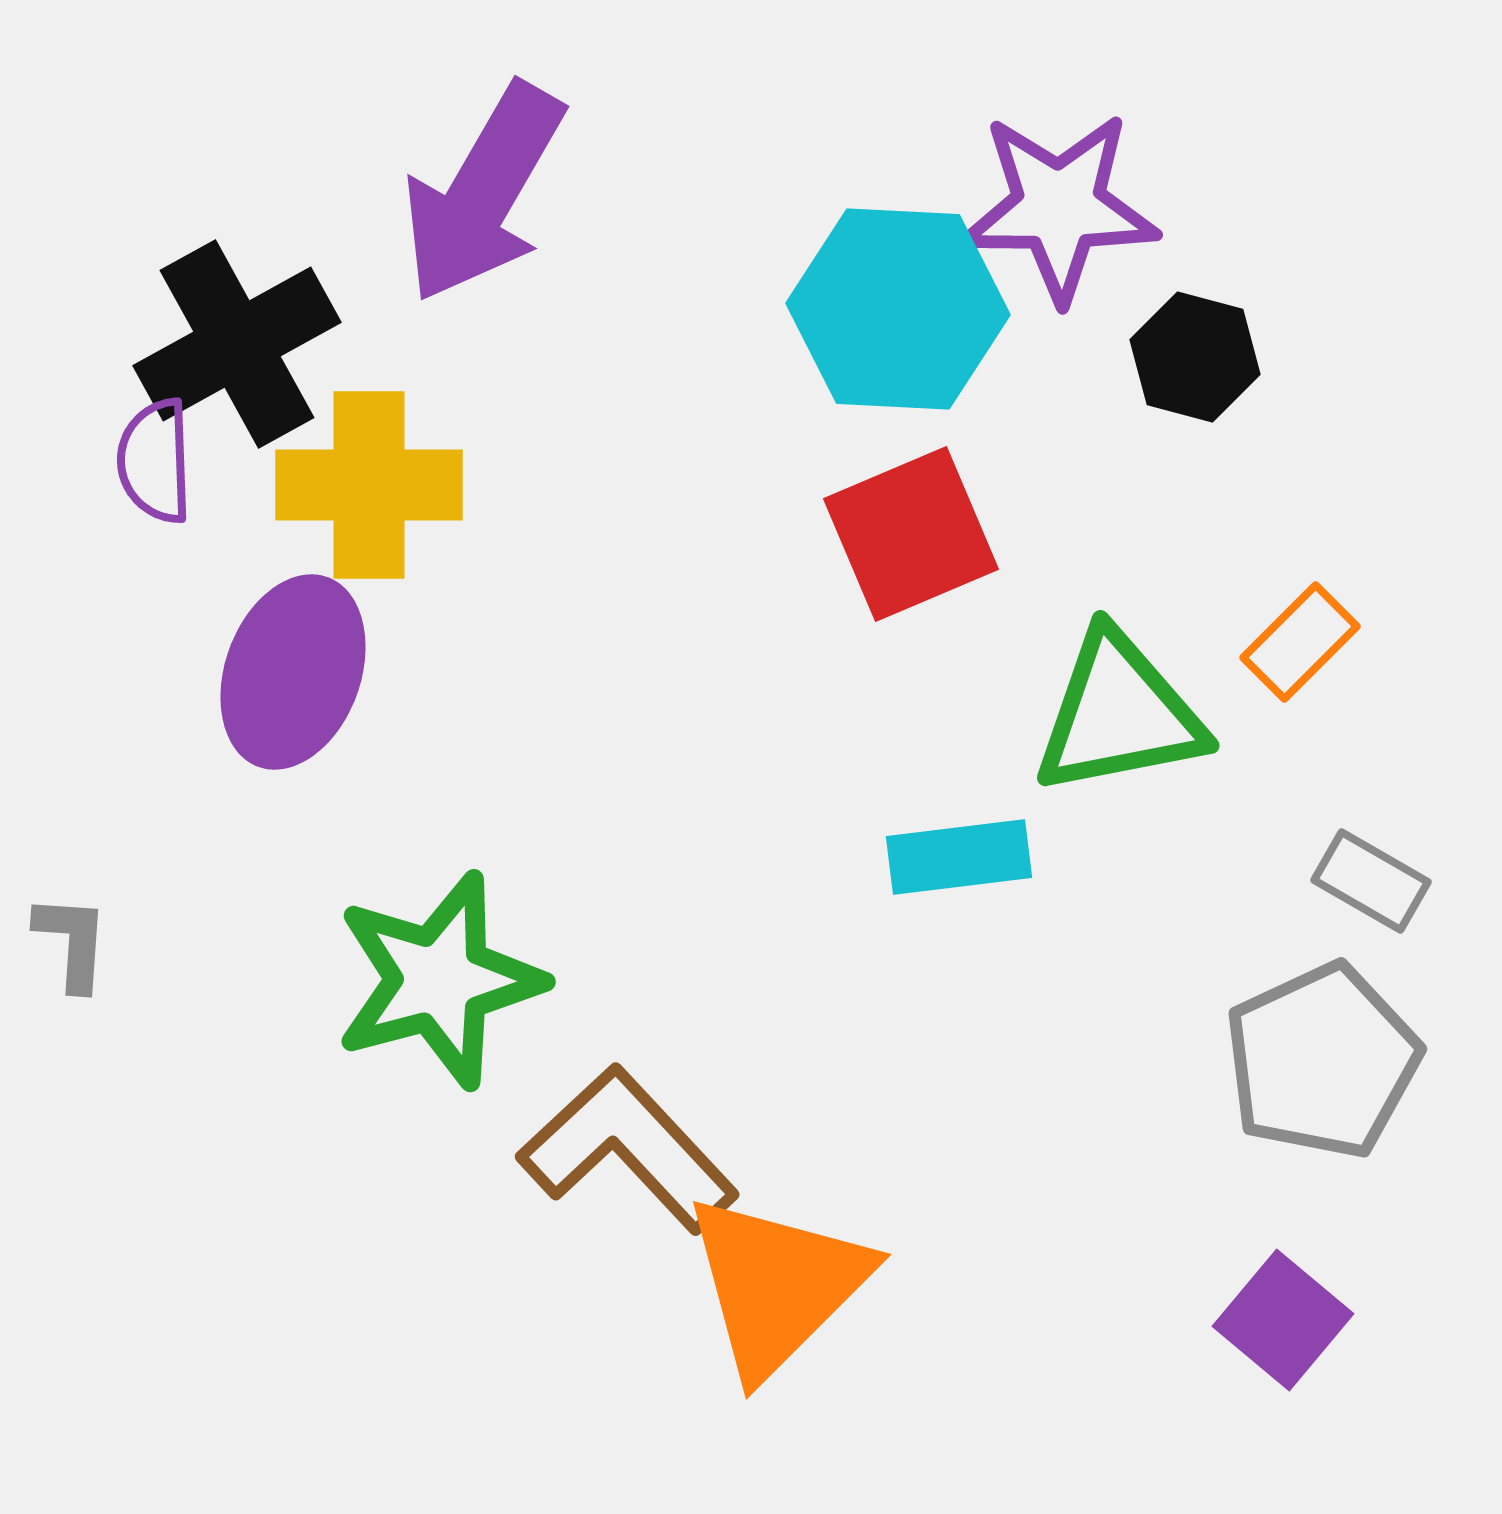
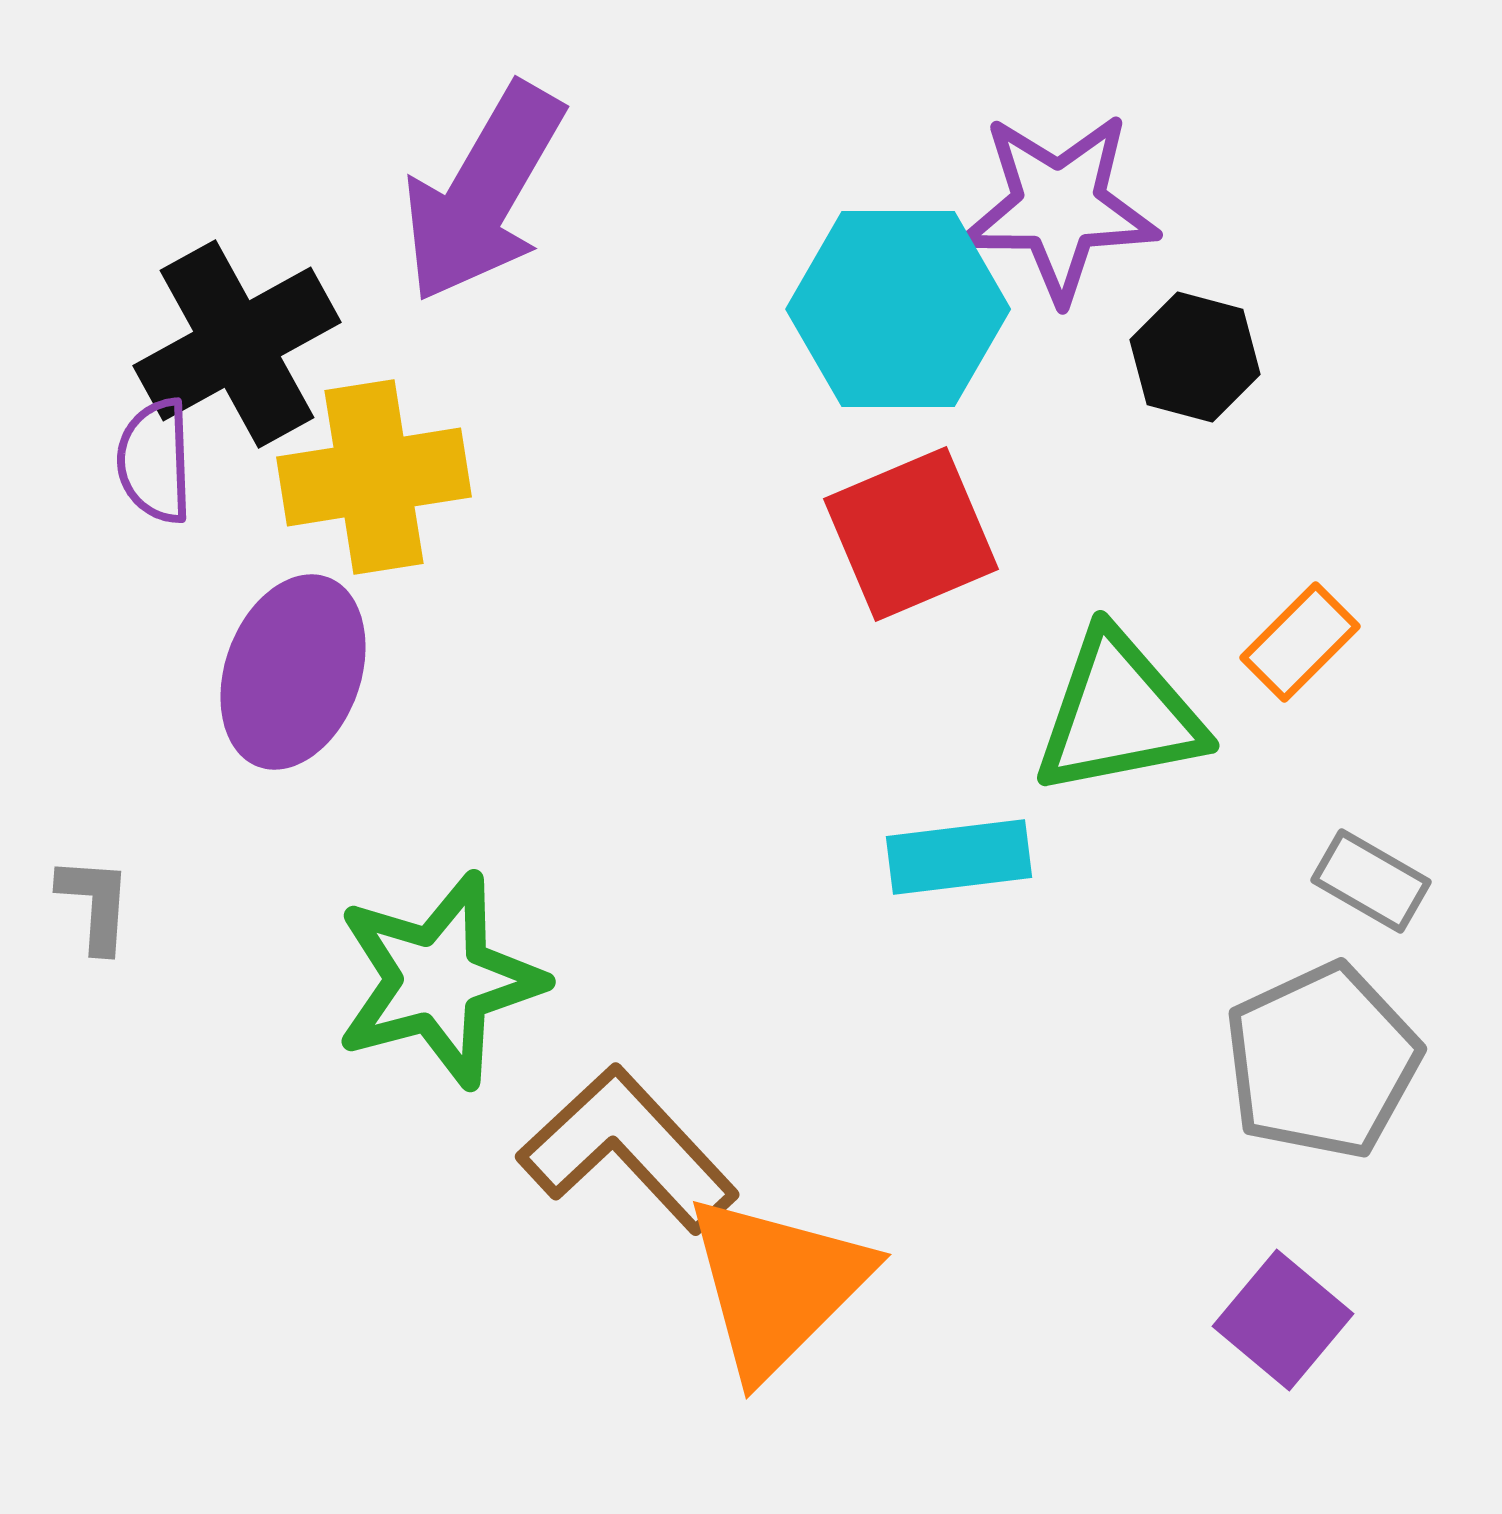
cyan hexagon: rotated 3 degrees counterclockwise
yellow cross: moved 5 px right, 8 px up; rotated 9 degrees counterclockwise
gray L-shape: moved 23 px right, 38 px up
